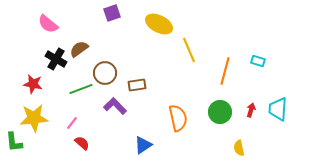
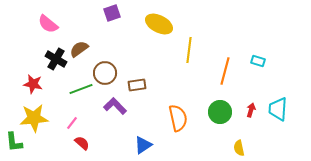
yellow line: rotated 30 degrees clockwise
